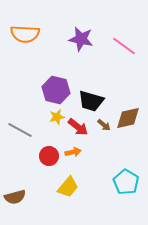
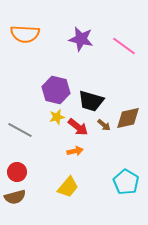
orange arrow: moved 2 px right, 1 px up
red circle: moved 32 px left, 16 px down
